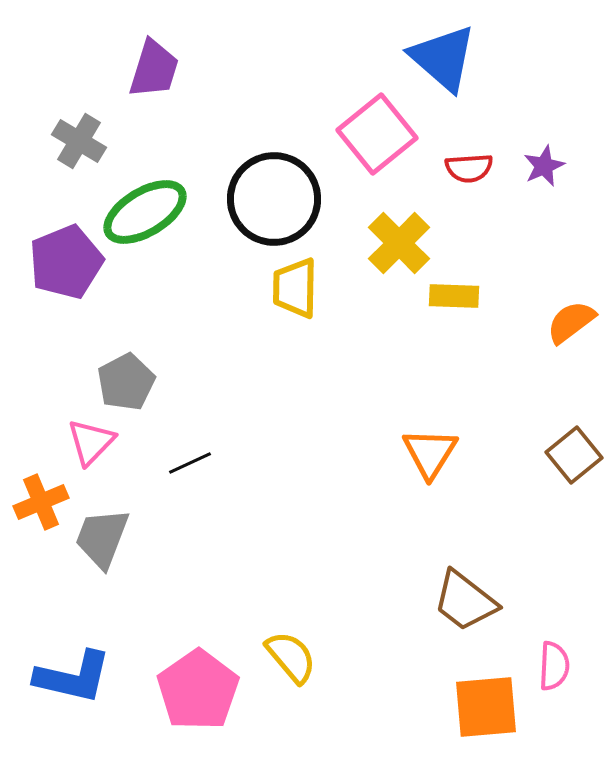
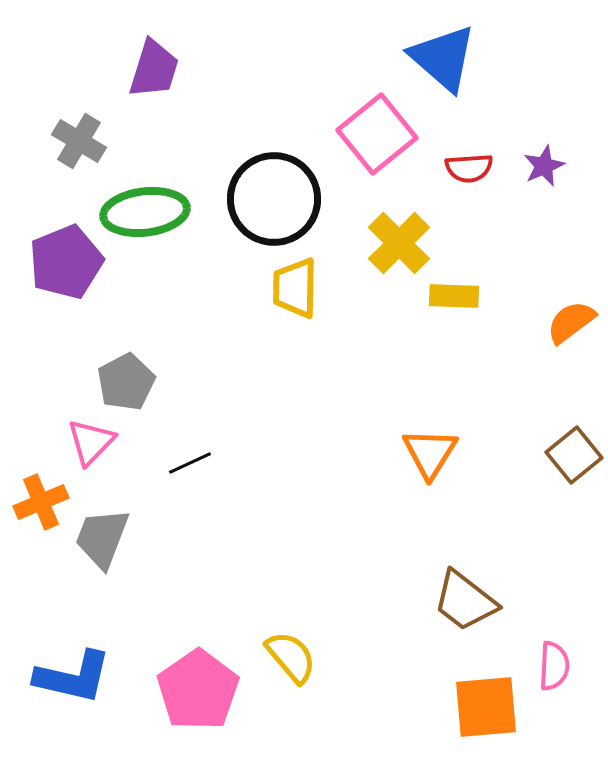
green ellipse: rotated 24 degrees clockwise
